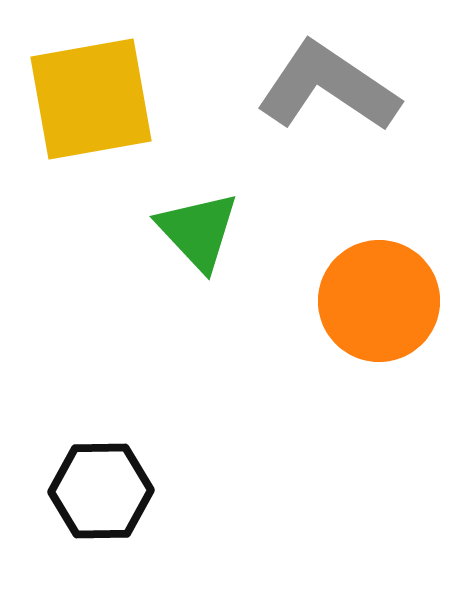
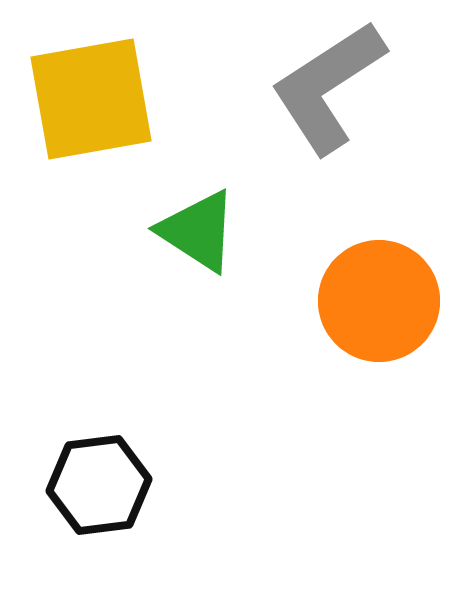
gray L-shape: rotated 67 degrees counterclockwise
green triangle: rotated 14 degrees counterclockwise
black hexagon: moved 2 px left, 6 px up; rotated 6 degrees counterclockwise
